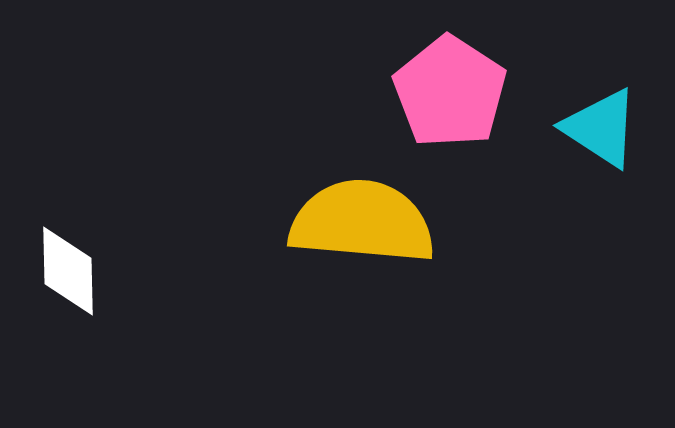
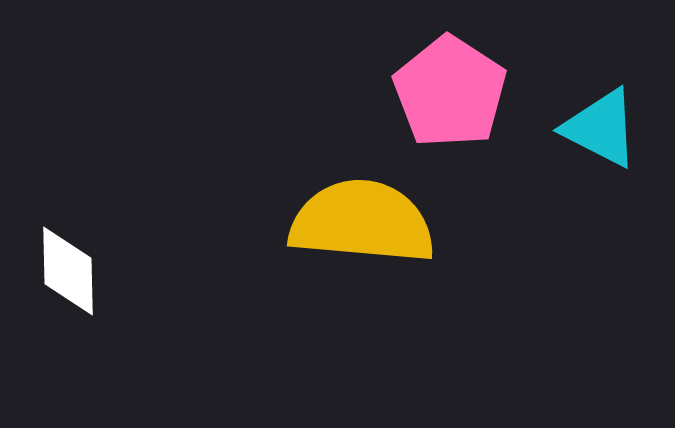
cyan triangle: rotated 6 degrees counterclockwise
